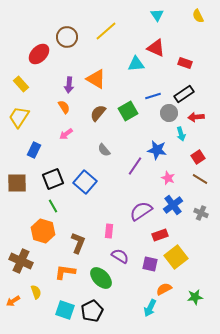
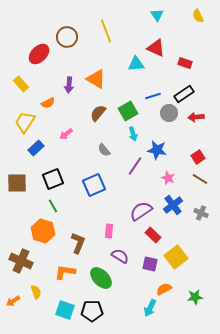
yellow line at (106, 31): rotated 70 degrees counterclockwise
orange semicircle at (64, 107): moved 16 px left, 4 px up; rotated 96 degrees clockwise
yellow trapezoid at (19, 117): moved 6 px right, 5 px down
cyan arrow at (181, 134): moved 48 px left
blue rectangle at (34, 150): moved 2 px right, 2 px up; rotated 21 degrees clockwise
blue square at (85, 182): moved 9 px right, 3 px down; rotated 25 degrees clockwise
red rectangle at (160, 235): moved 7 px left; rotated 63 degrees clockwise
black pentagon at (92, 311): rotated 25 degrees clockwise
